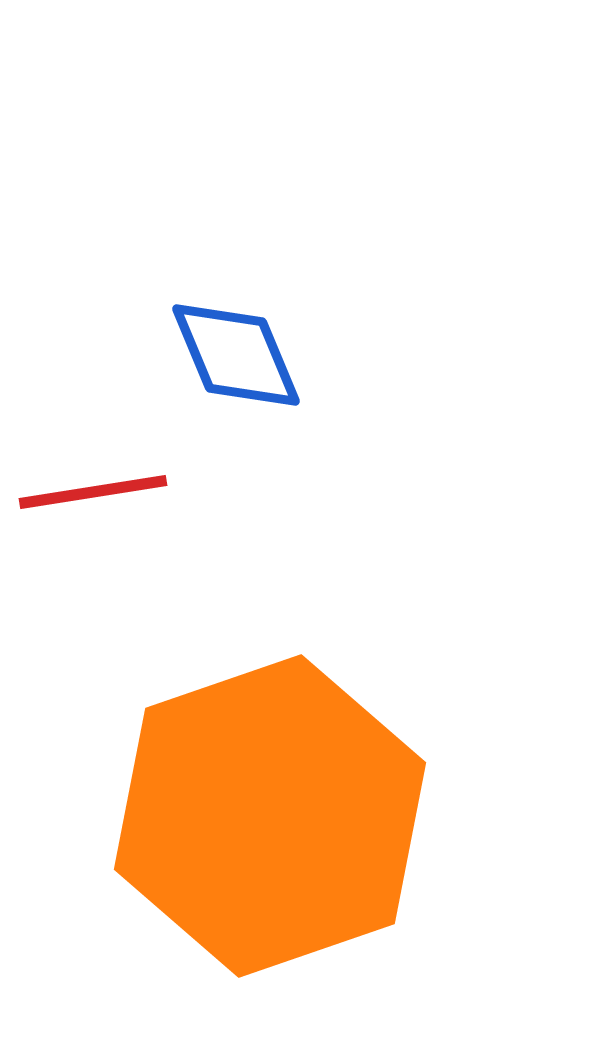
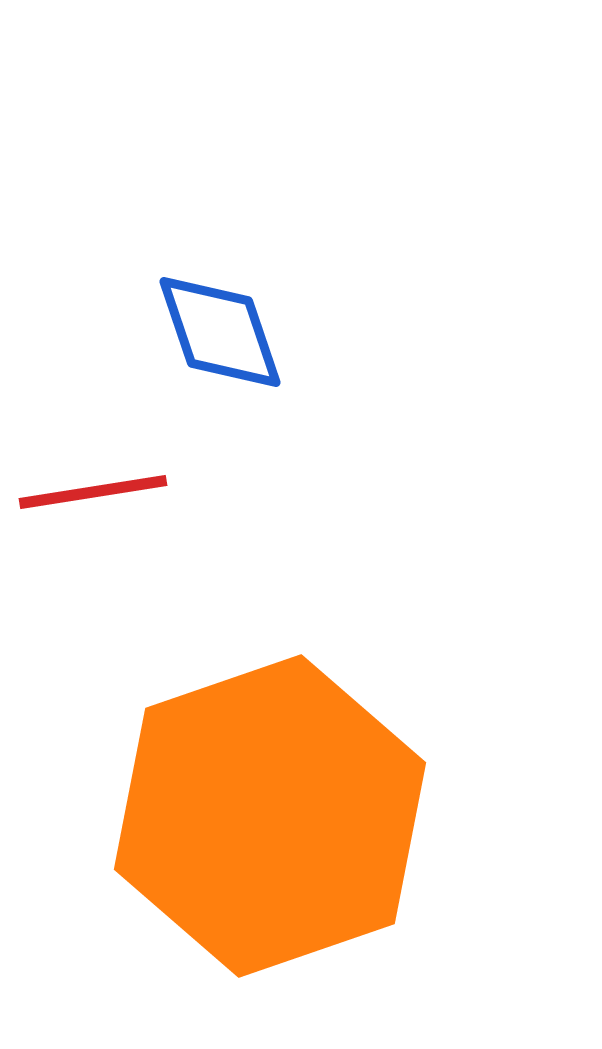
blue diamond: moved 16 px left, 23 px up; rotated 4 degrees clockwise
